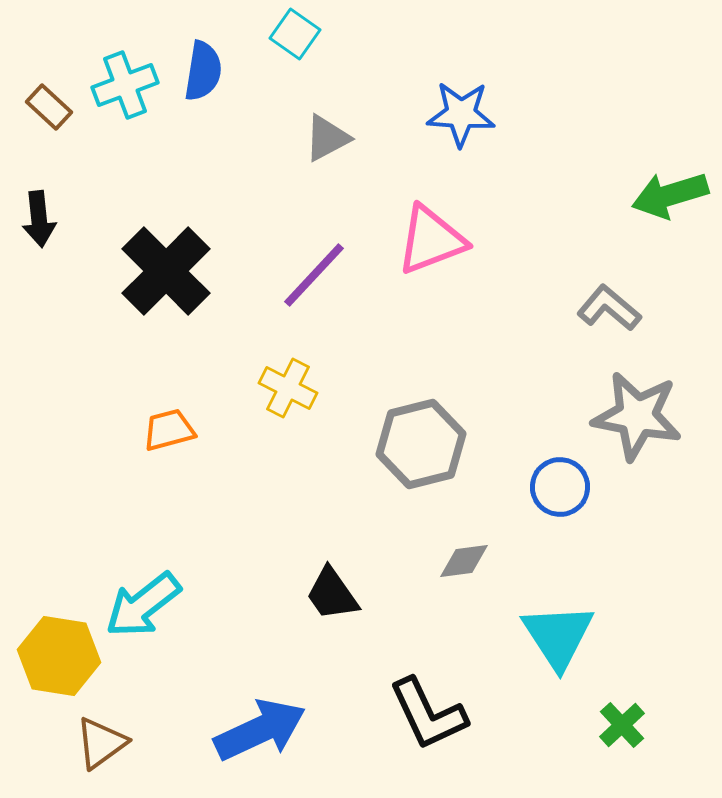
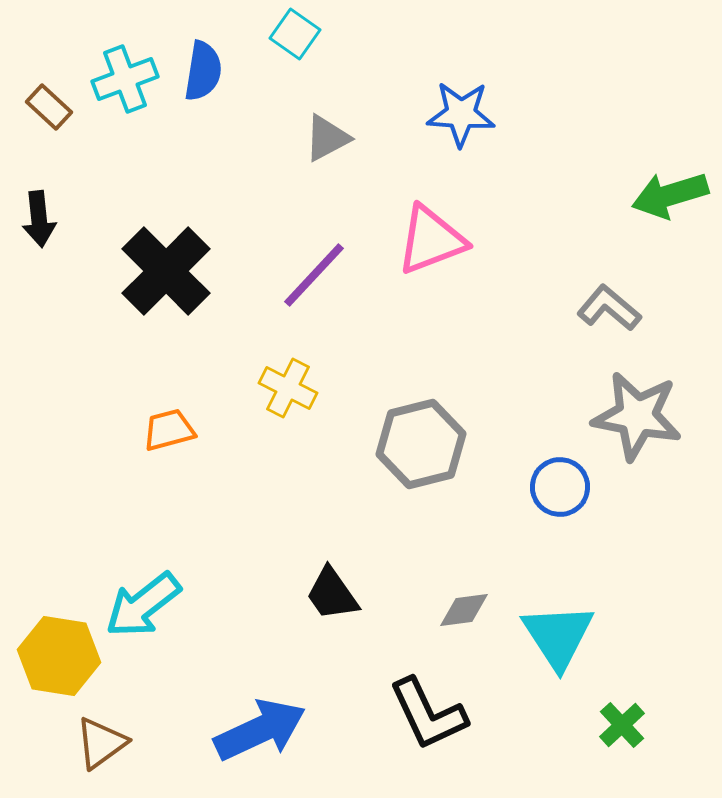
cyan cross: moved 6 px up
gray diamond: moved 49 px down
